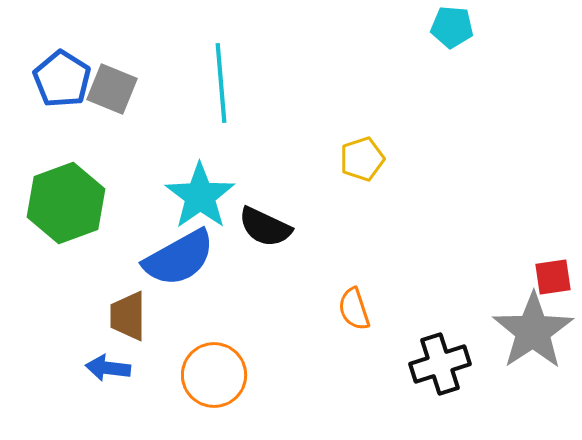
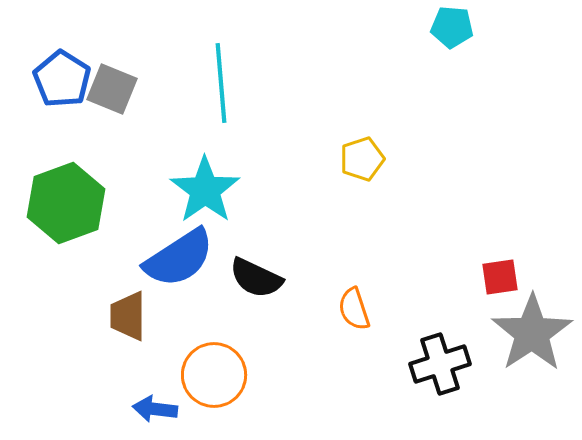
cyan star: moved 5 px right, 6 px up
black semicircle: moved 9 px left, 51 px down
blue semicircle: rotated 4 degrees counterclockwise
red square: moved 53 px left
gray star: moved 1 px left, 2 px down
blue arrow: moved 47 px right, 41 px down
